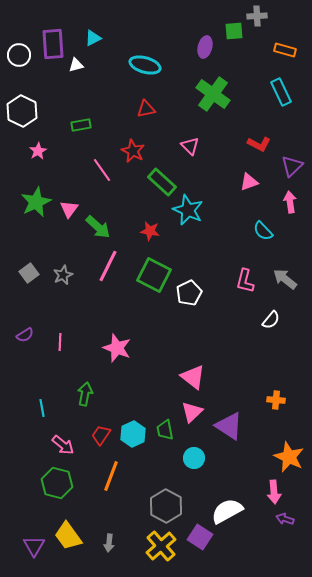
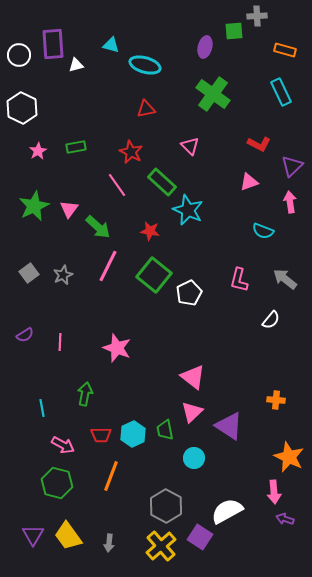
cyan triangle at (93, 38): moved 18 px right, 7 px down; rotated 42 degrees clockwise
white hexagon at (22, 111): moved 3 px up
green rectangle at (81, 125): moved 5 px left, 22 px down
red star at (133, 151): moved 2 px left, 1 px down
pink line at (102, 170): moved 15 px right, 15 px down
green star at (36, 202): moved 2 px left, 4 px down
cyan semicircle at (263, 231): rotated 25 degrees counterclockwise
green square at (154, 275): rotated 12 degrees clockwise
pink L-shape at (245, 281): moved 6 px left, 1 px up
red trapezoid at (101, 435): rotated 125 degrees counterclockwise
pink arrow at (63, 445): rotated 10 degrees counterclockwise
purple triangle at (34, 546): moved 1 px left, 11 px up
